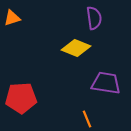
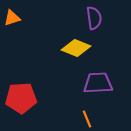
purple trapezoid: moved 8 px left; rotated 12 degrees counterclockwise
